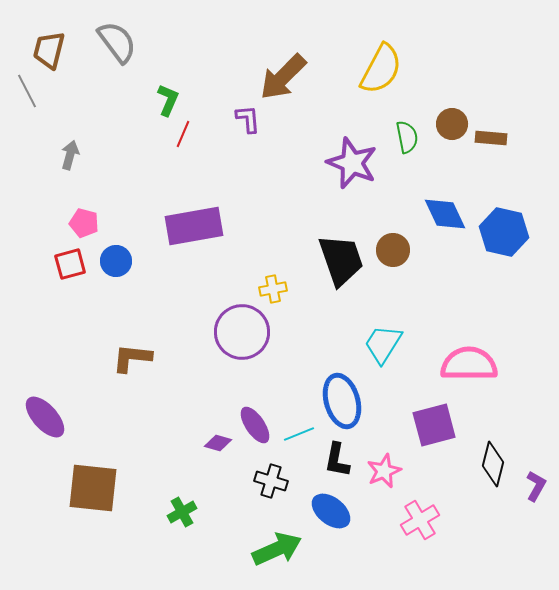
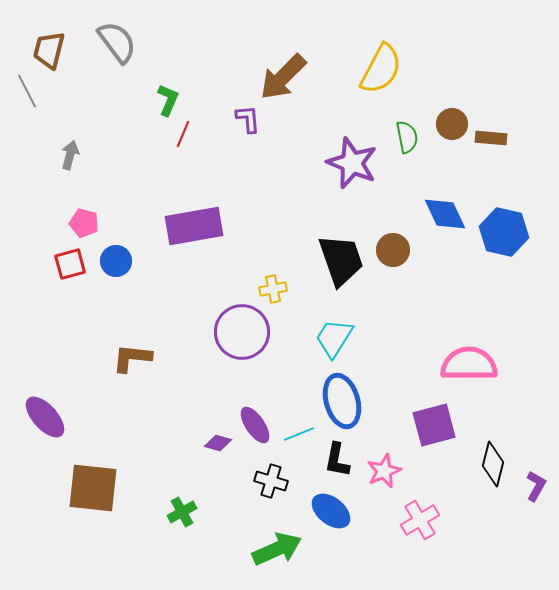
cyan trapezoid at (383, 344): moved 49 px left, 6 px up
